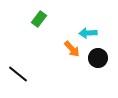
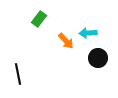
orange arrow: moved 6 px left, 8 px up
black line: rotated 40 degrees clockwise
